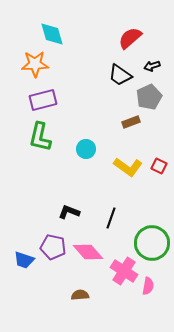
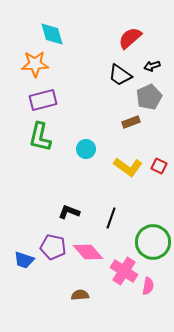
green circle: moved 1 px right, 1 px up
